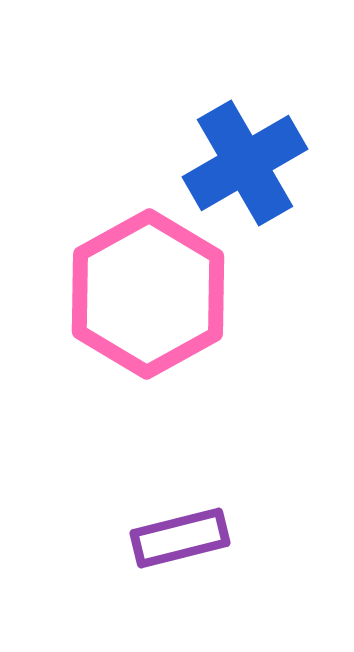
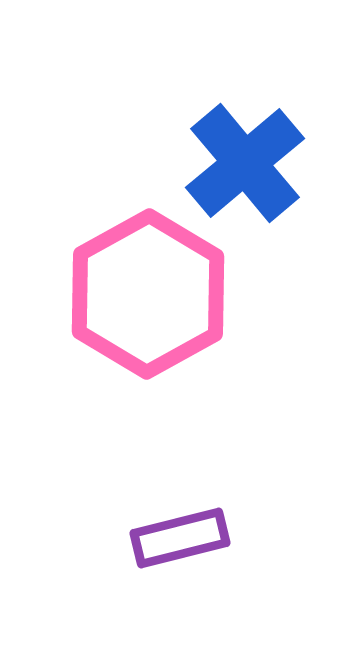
blue cross: rotated 10 degrees counterclockwise
